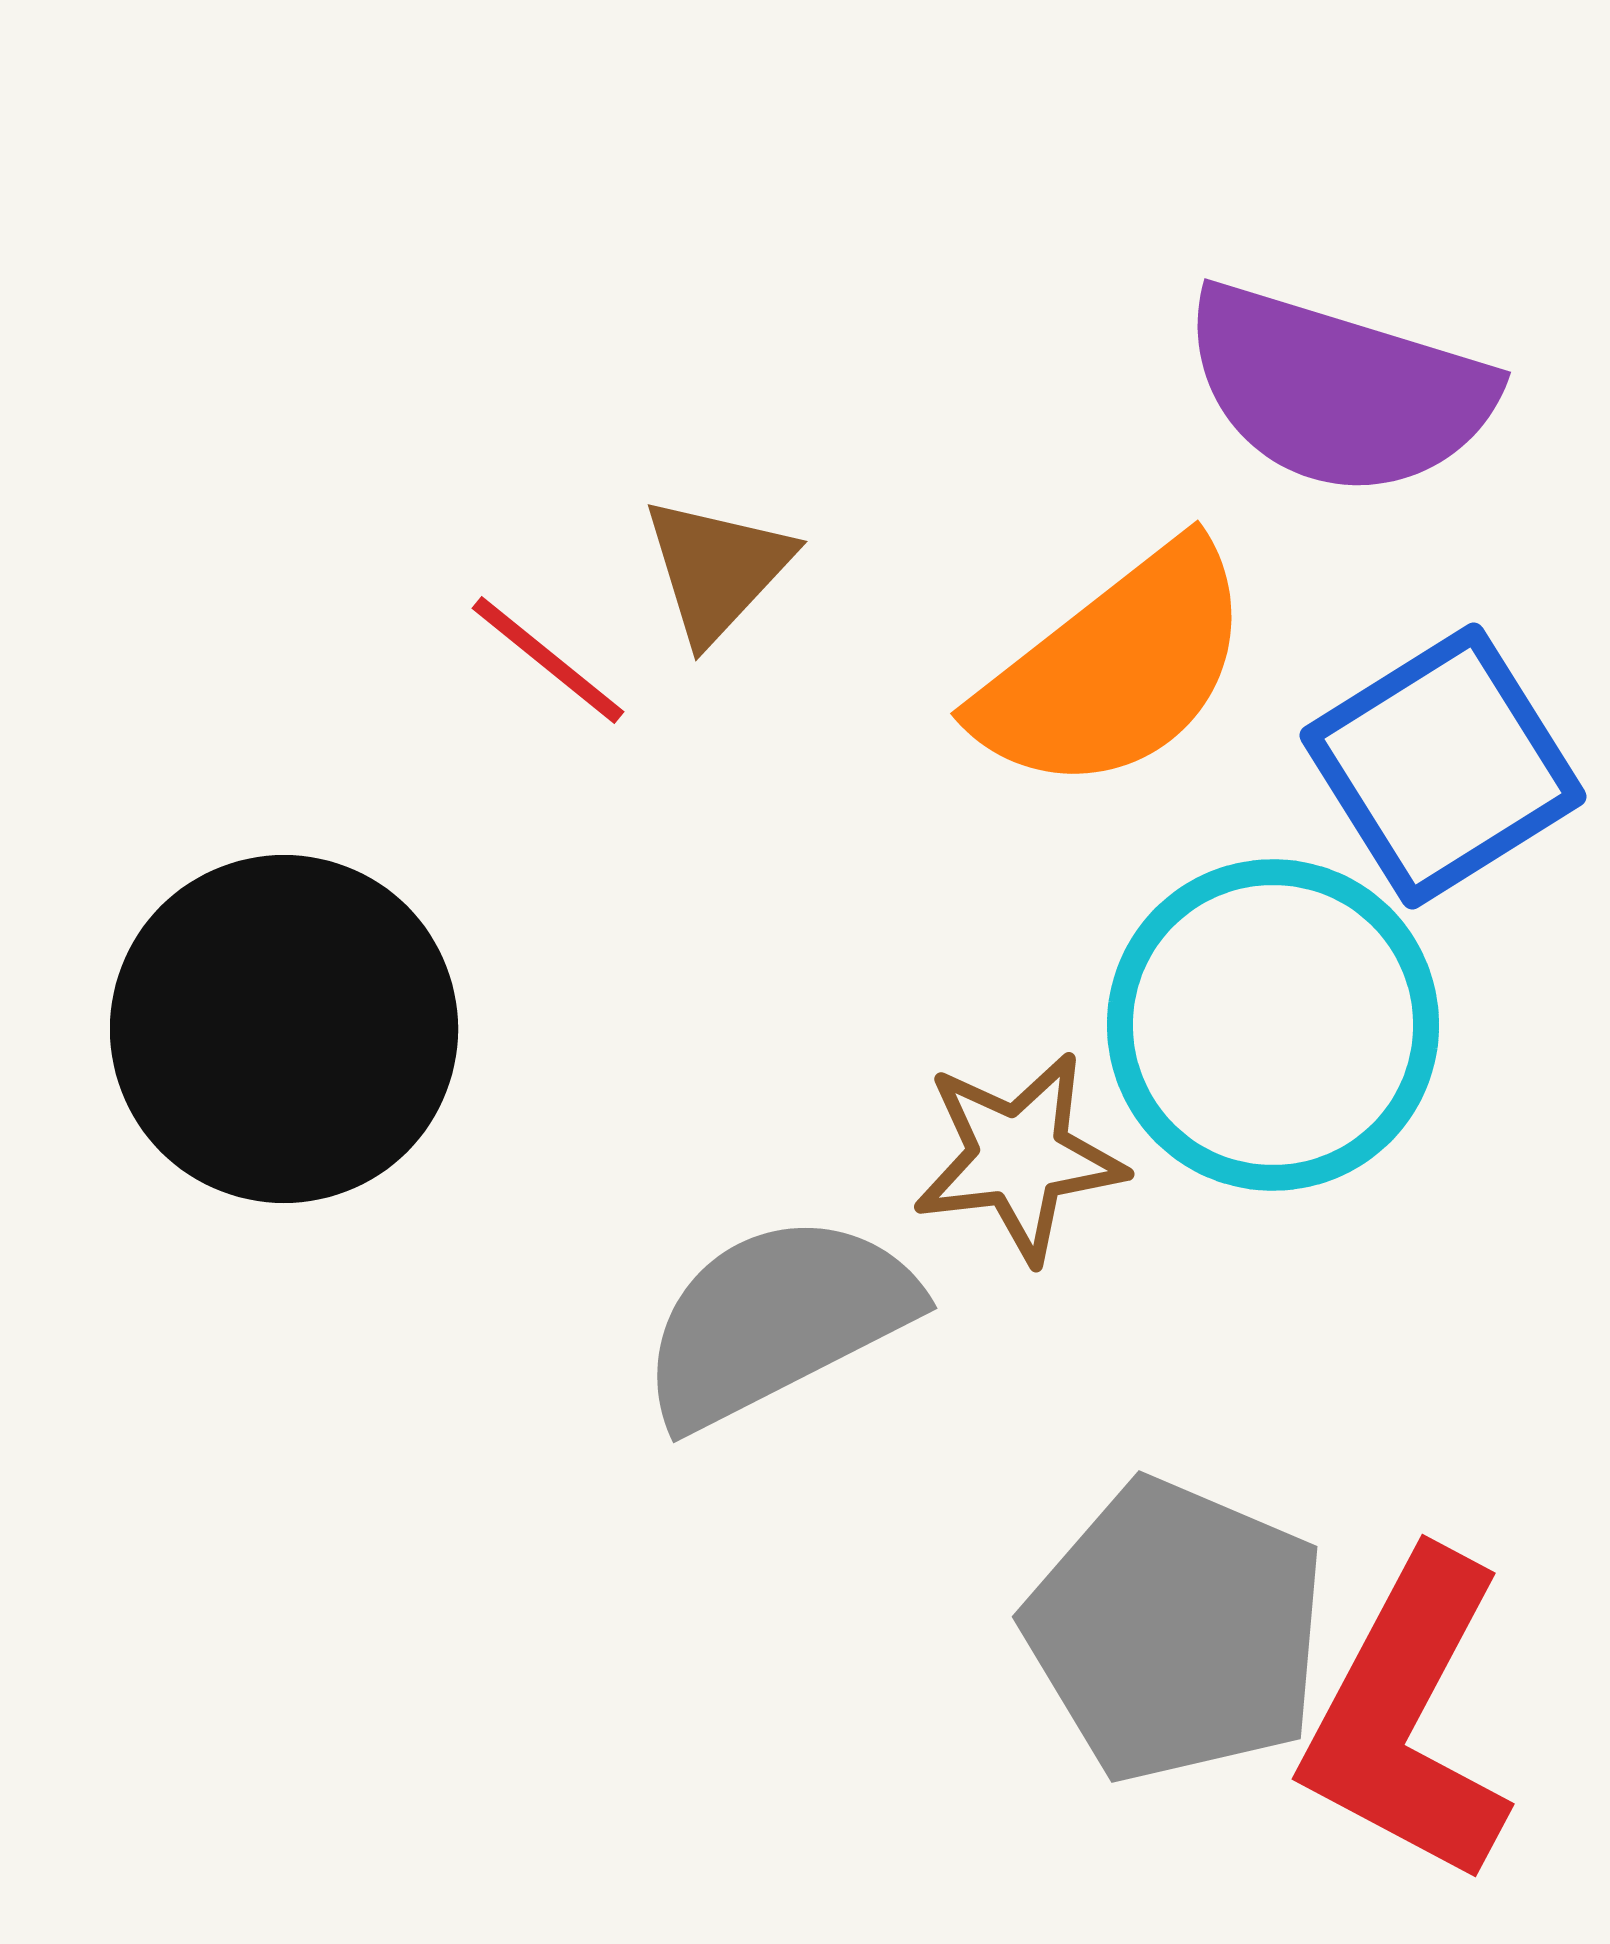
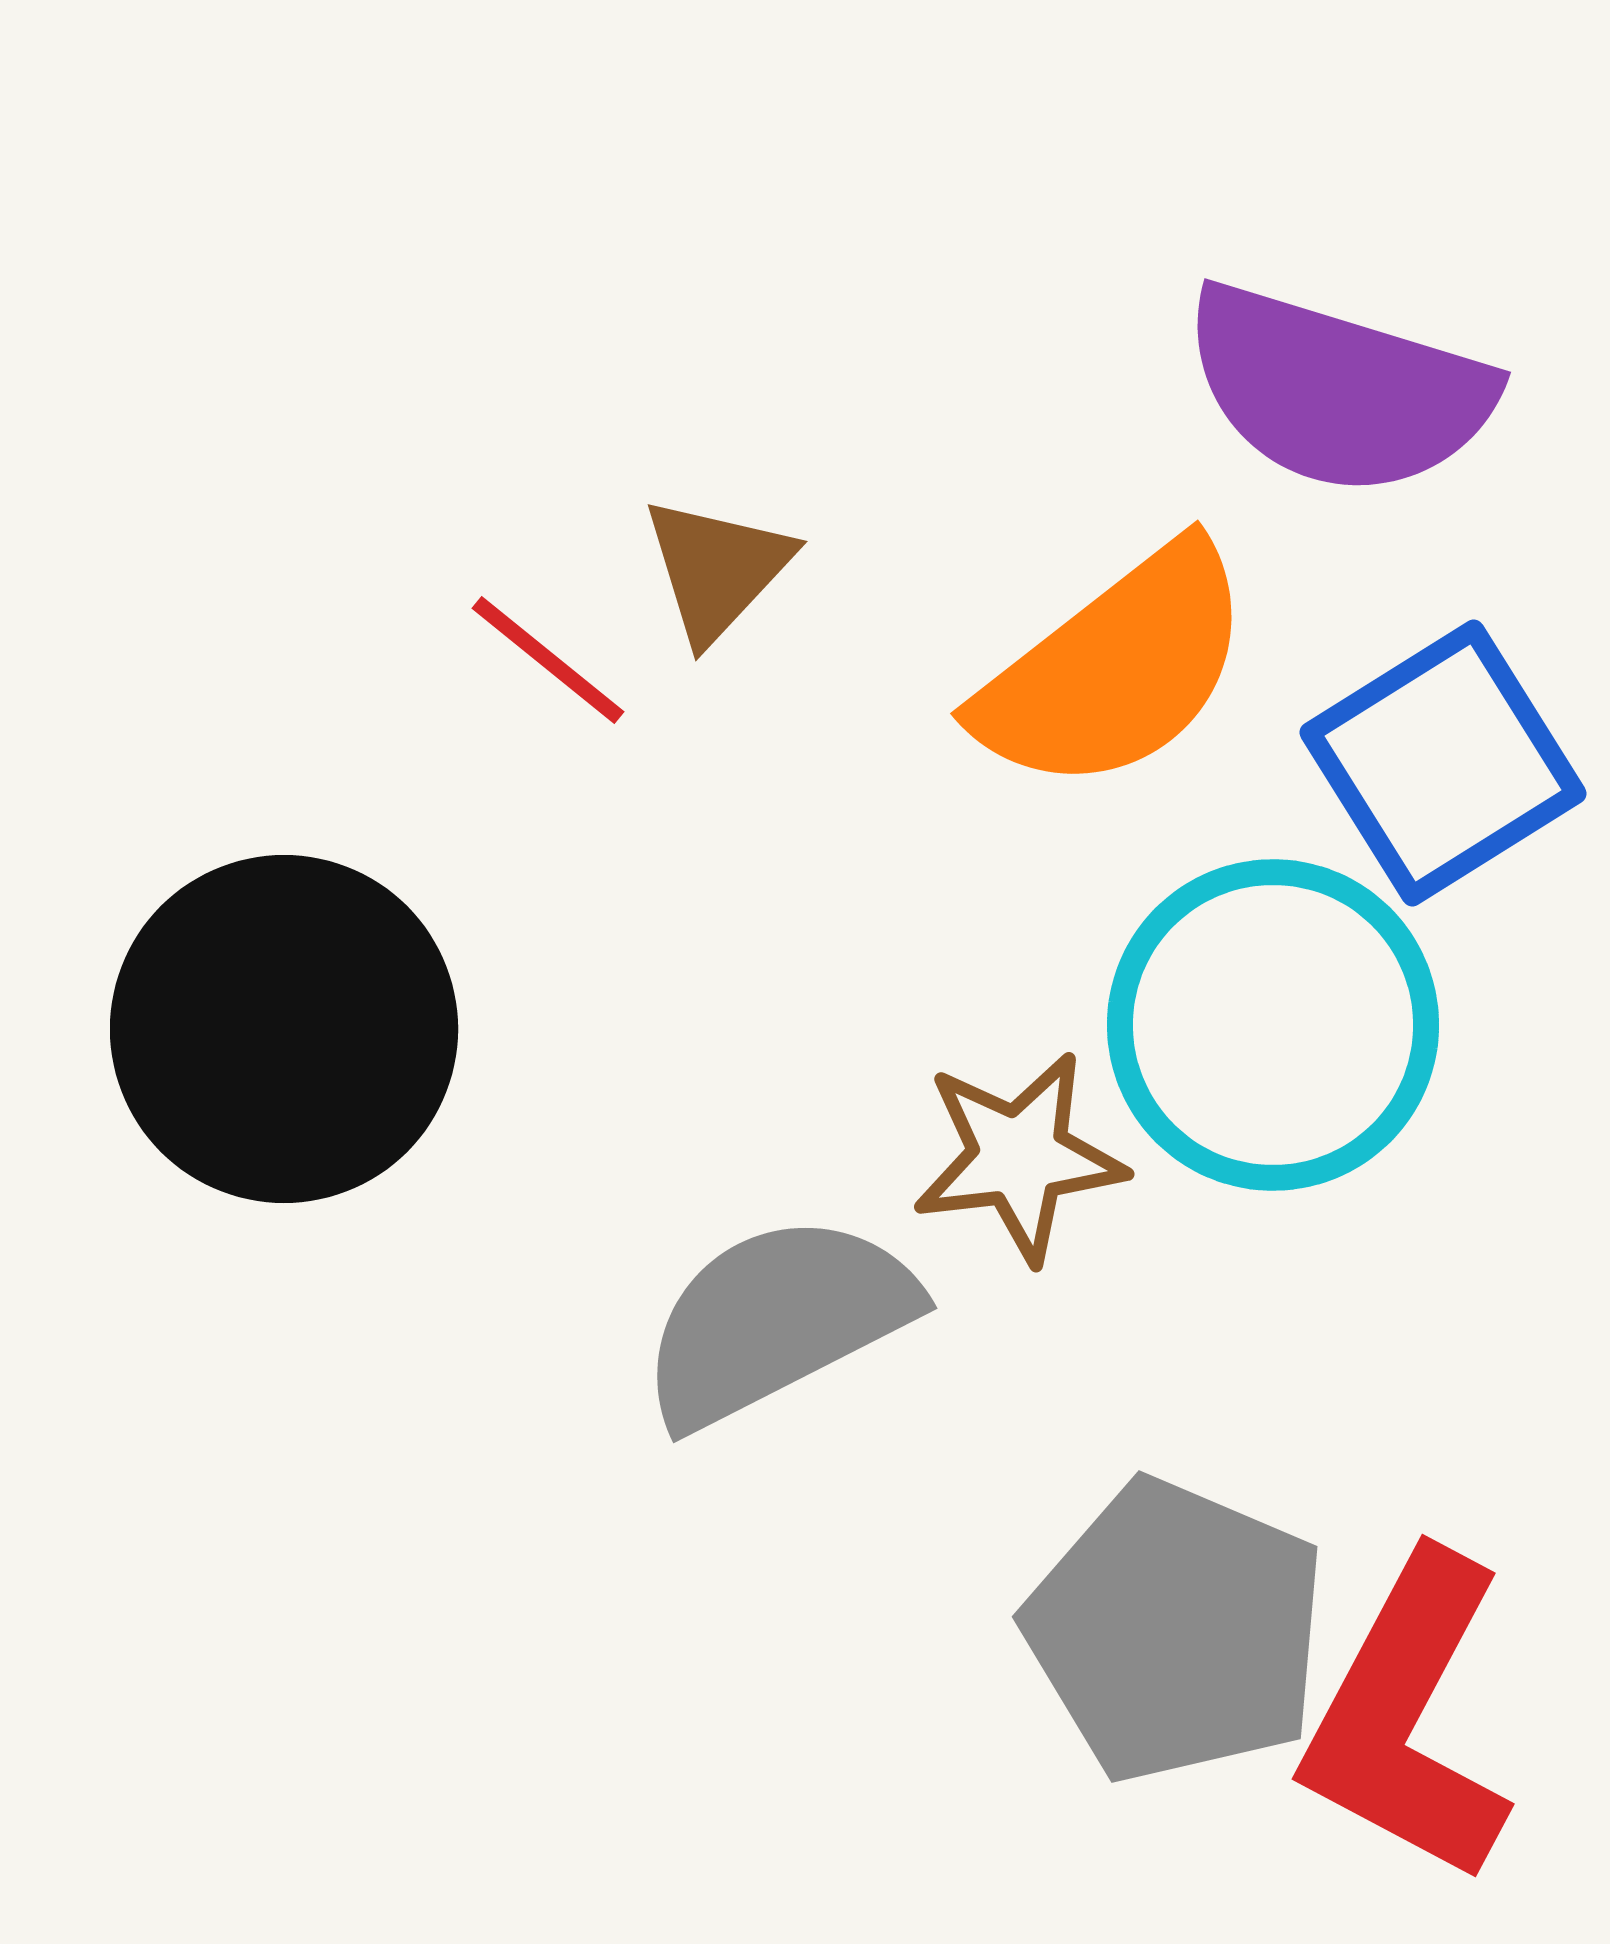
blue square: moved 3 px up
